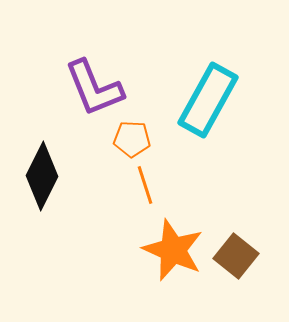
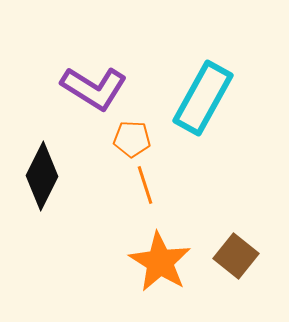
purple L-shape: rotated 36 degrees counterclockwise
cyan rectangle: moved 5 px left, 2 px up
orange star: moved 13 px left, 12 px down; rotated 8 degrees clockwise
